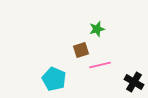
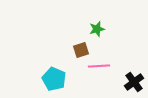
pink line: moved 1 px left, 1 px down; rotated 10 degrees clockwise
black cross: rotated 24 degrees clockwise
